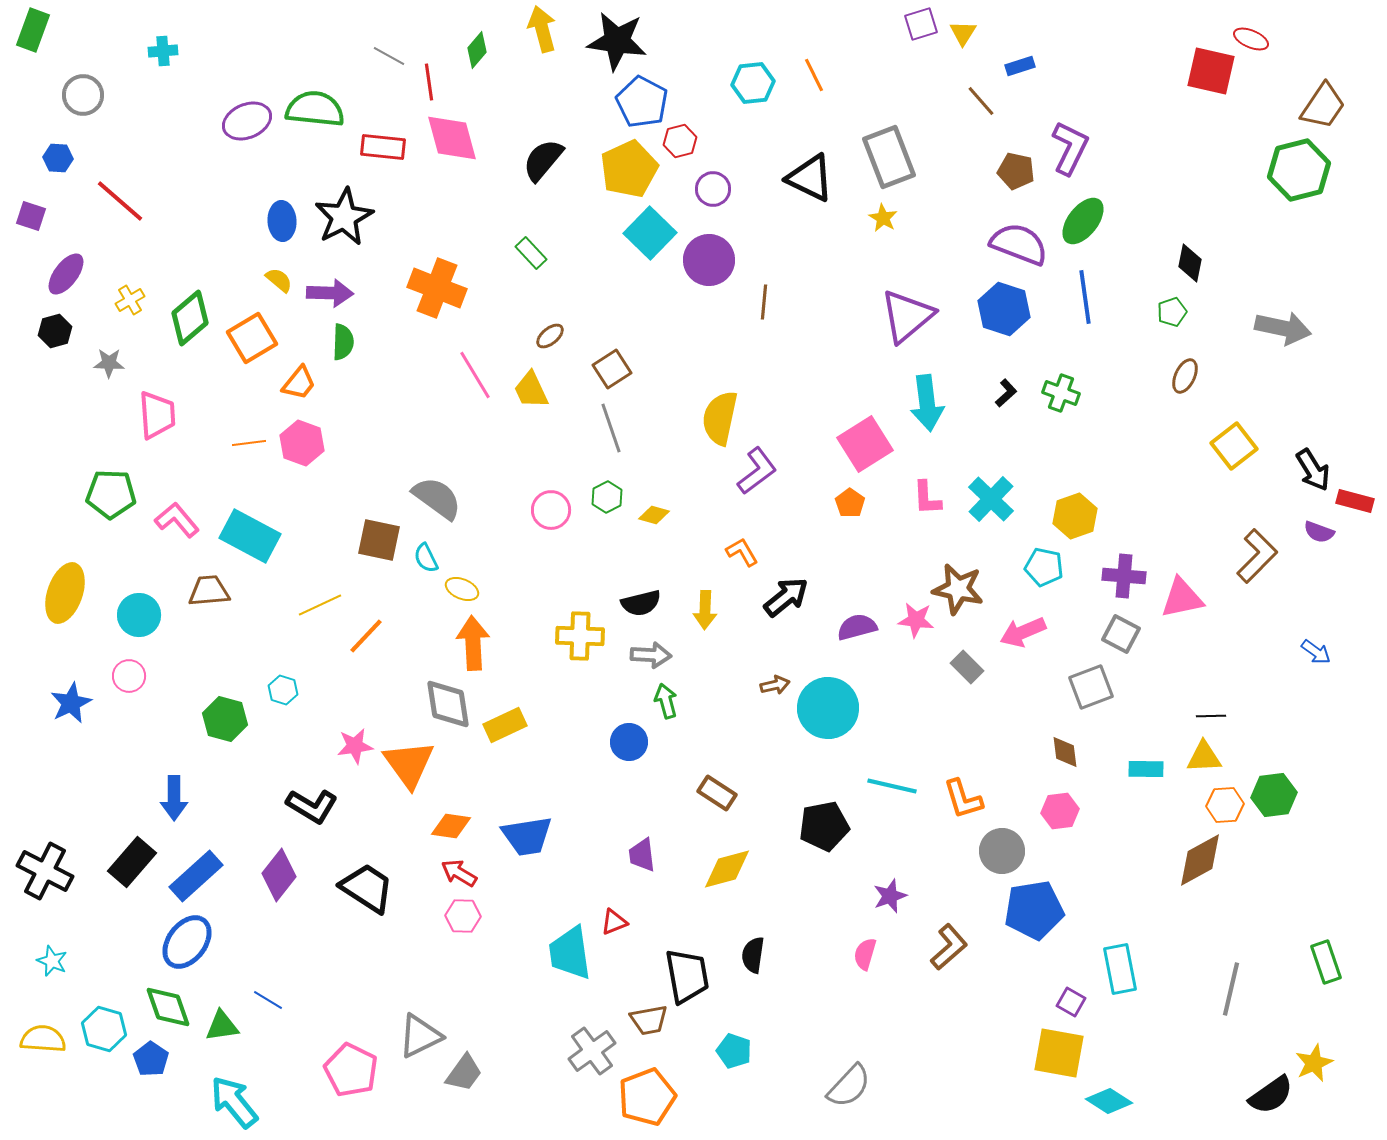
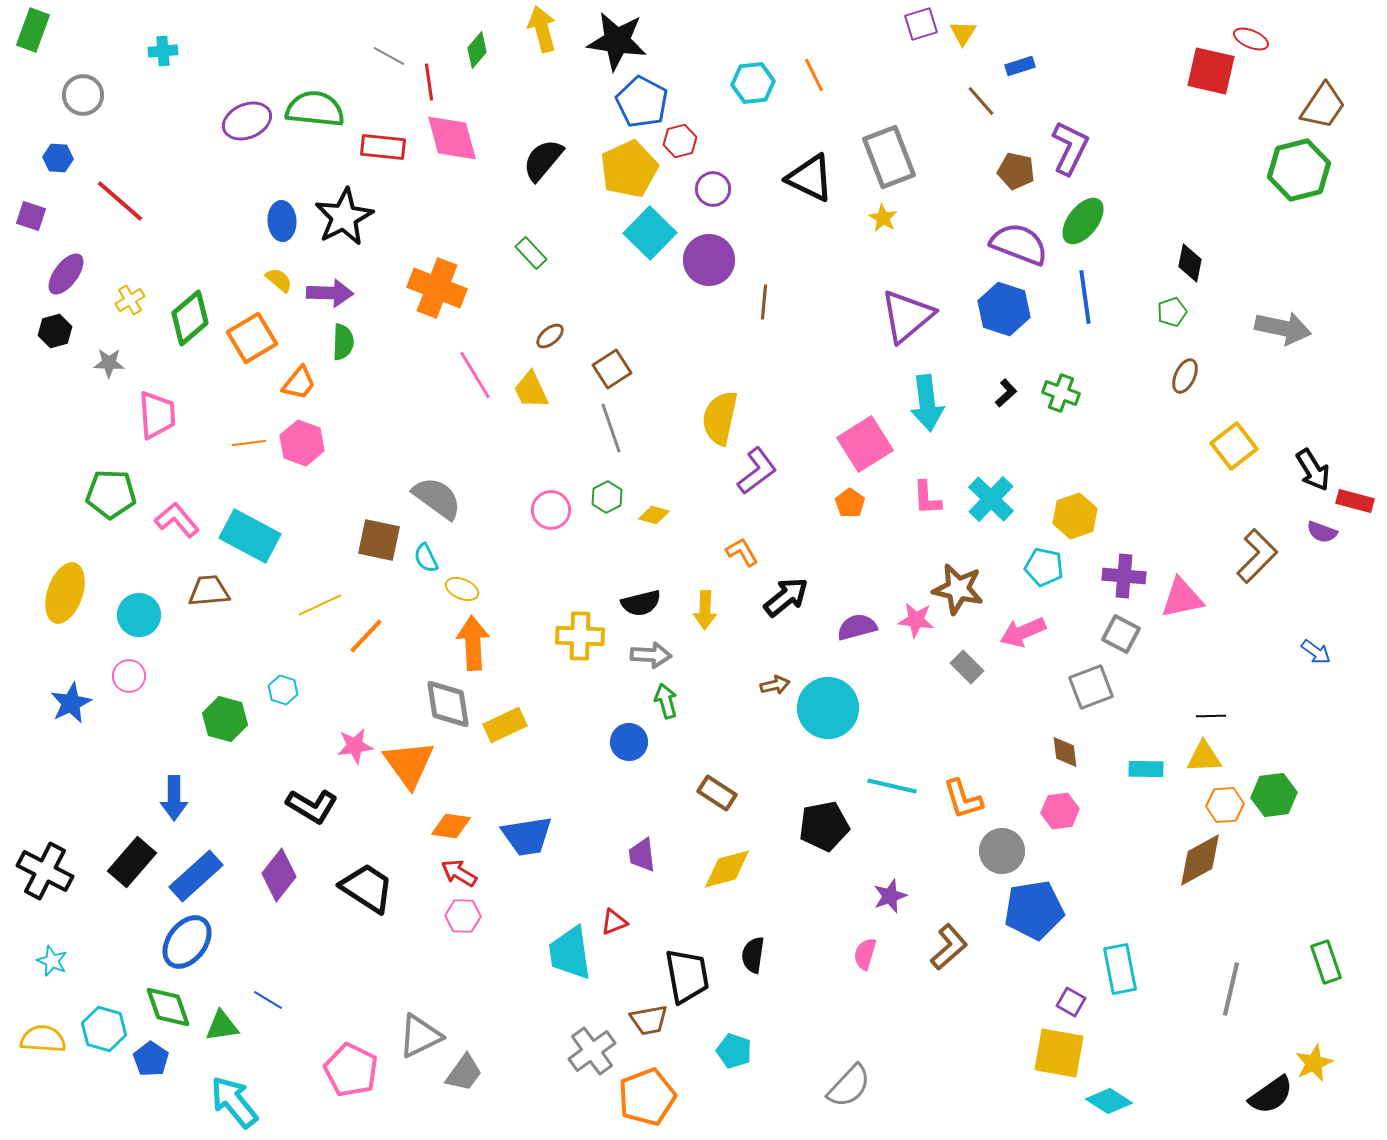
purple semicircle at (1319, 532): moved 3 px right
